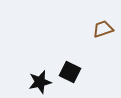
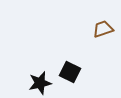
black star: moved 1 px down
